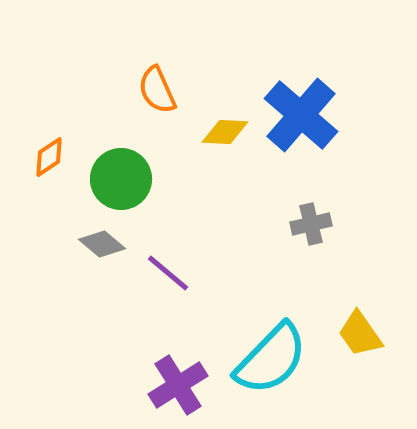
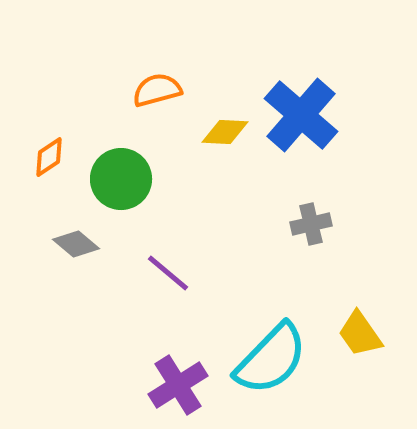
orange semicircle: rotated 99 degrees clockwise
gray diamond: moved 26 px left
